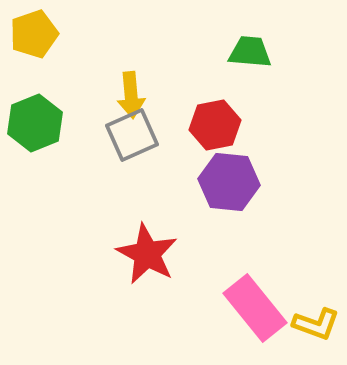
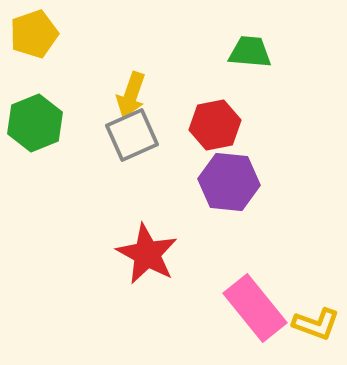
yellow arrow: rotated 24 degrees clockwise
